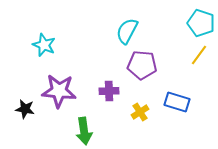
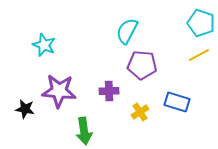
yellow line: rotated 25 degrees clockwise
